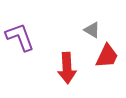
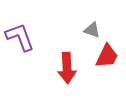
gray triangle: rotated 12 degrees counterclockwise
